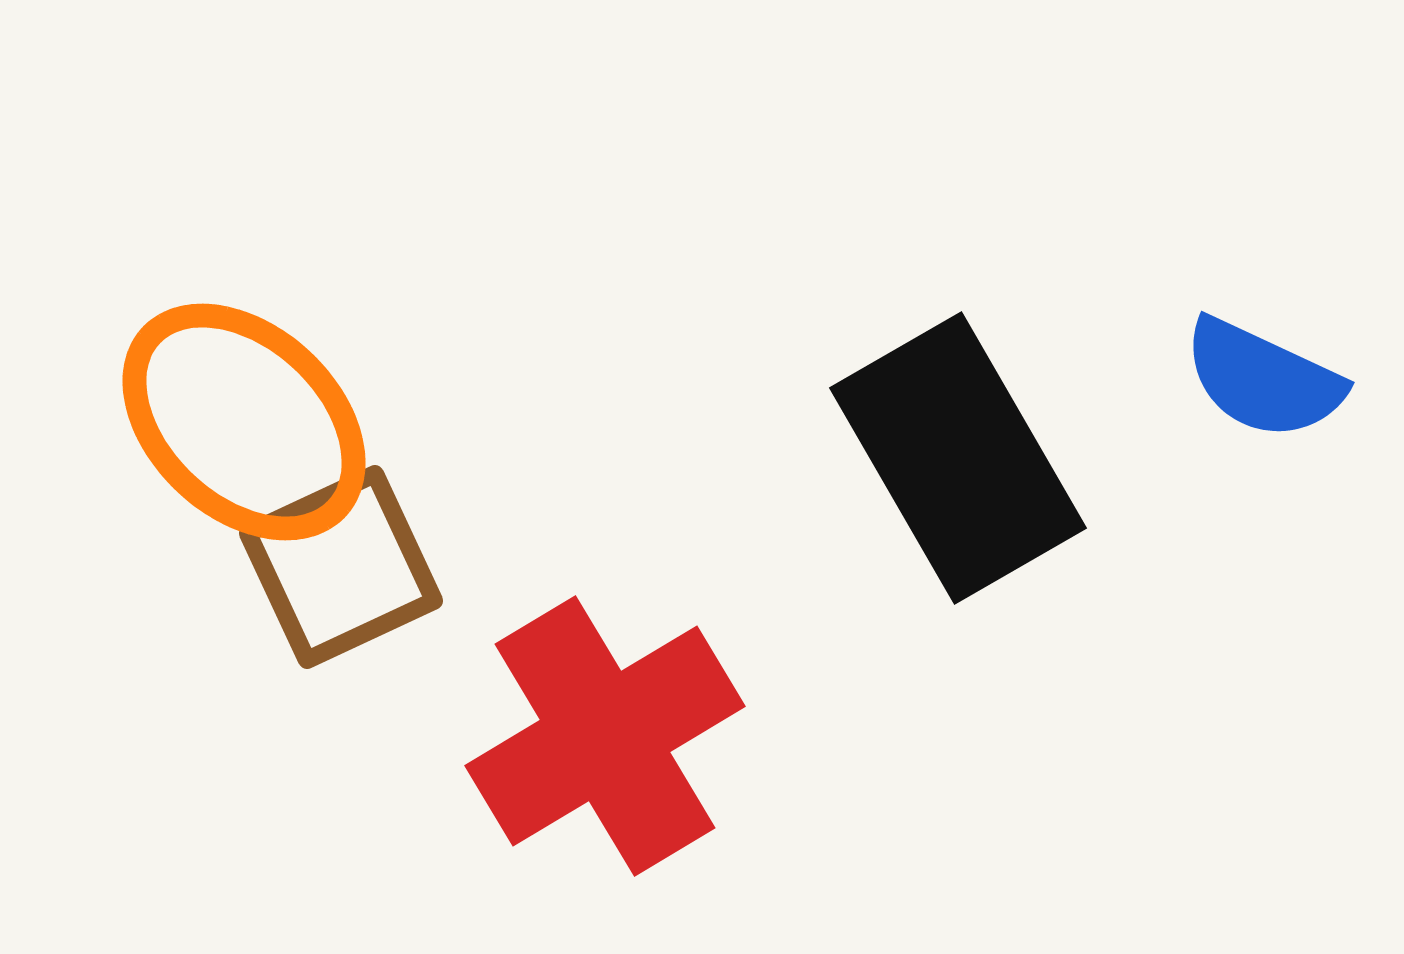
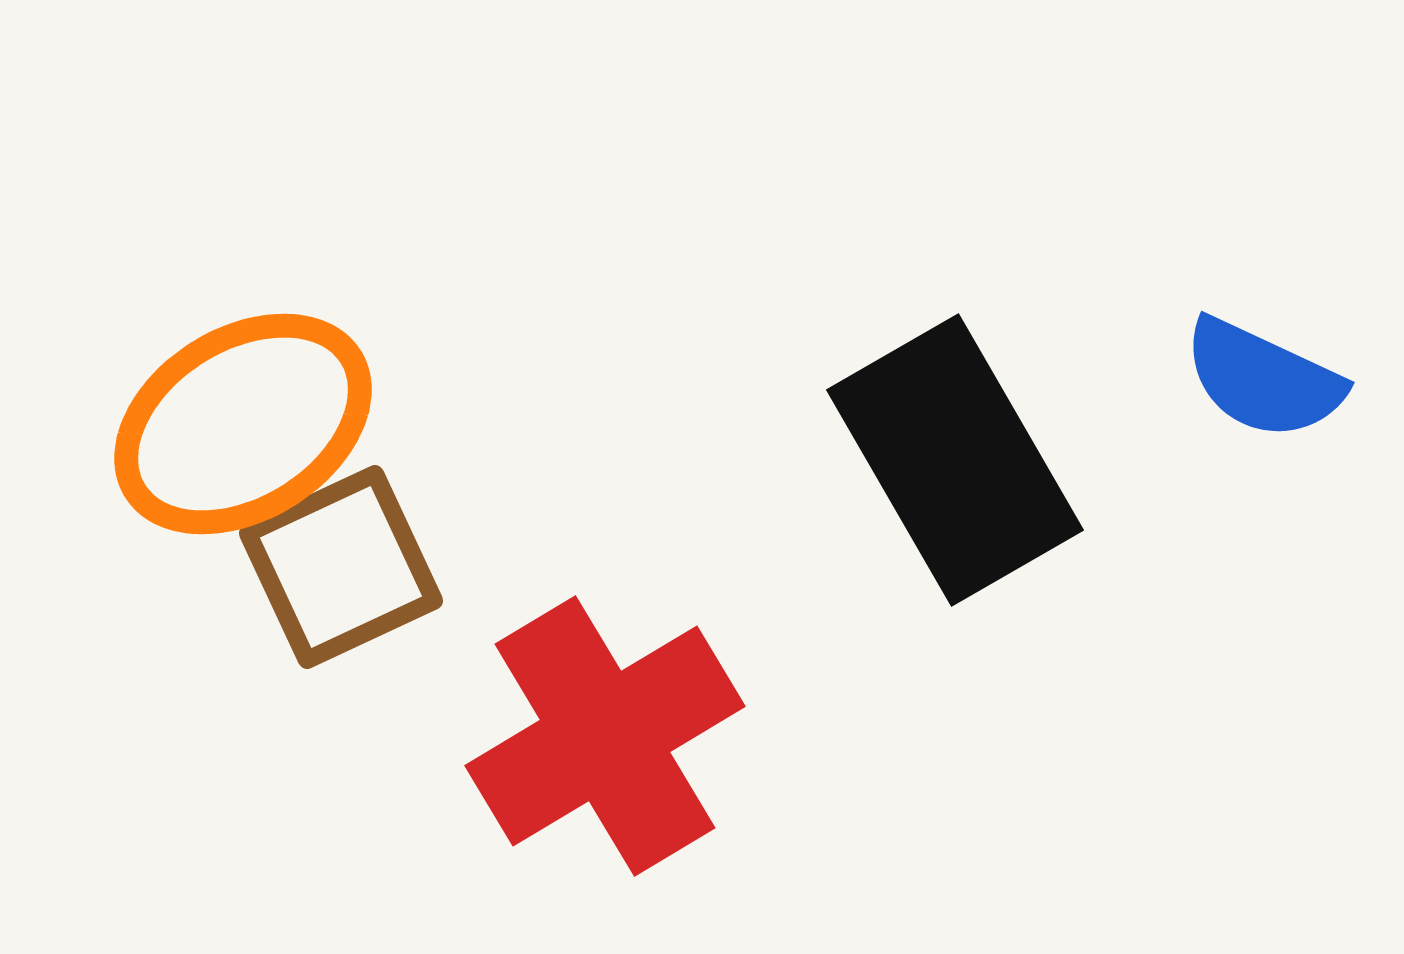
orange ellipse: moved 1 px left, 2 px down; rotated 75 degrees counterclockwise
black rectangle: moved 3 px left, 2 px down
